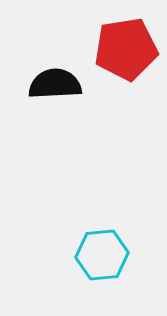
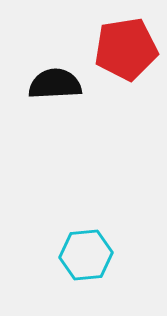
cyan hexagon: moved 16 px left
